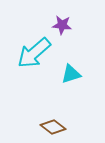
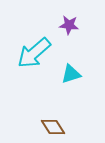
purple star: moved 7 px right
brown diamond: rotated 20 degrees clockwise
